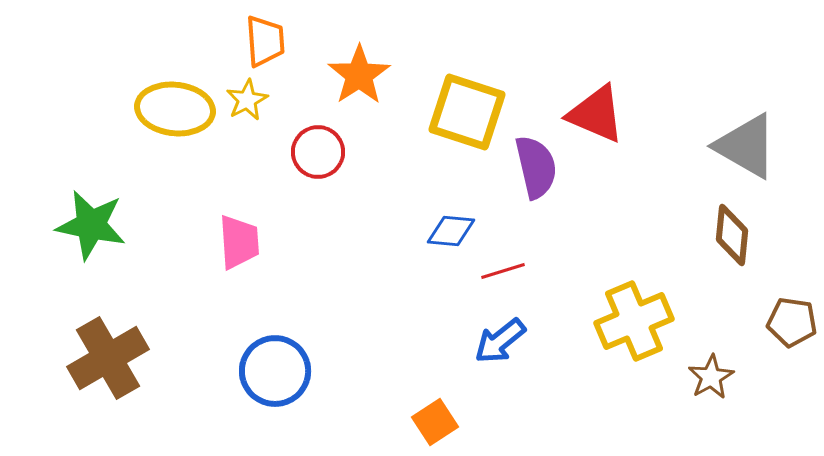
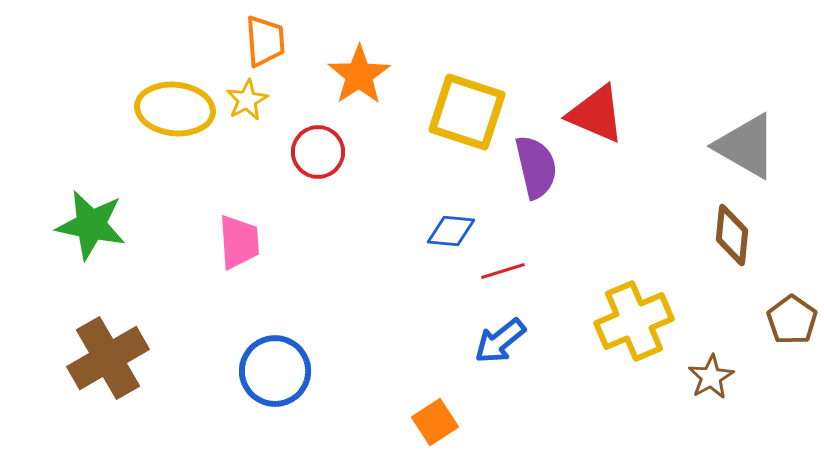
brown pentagon: moved 2 px up; rotated 27 degrees clockwise
